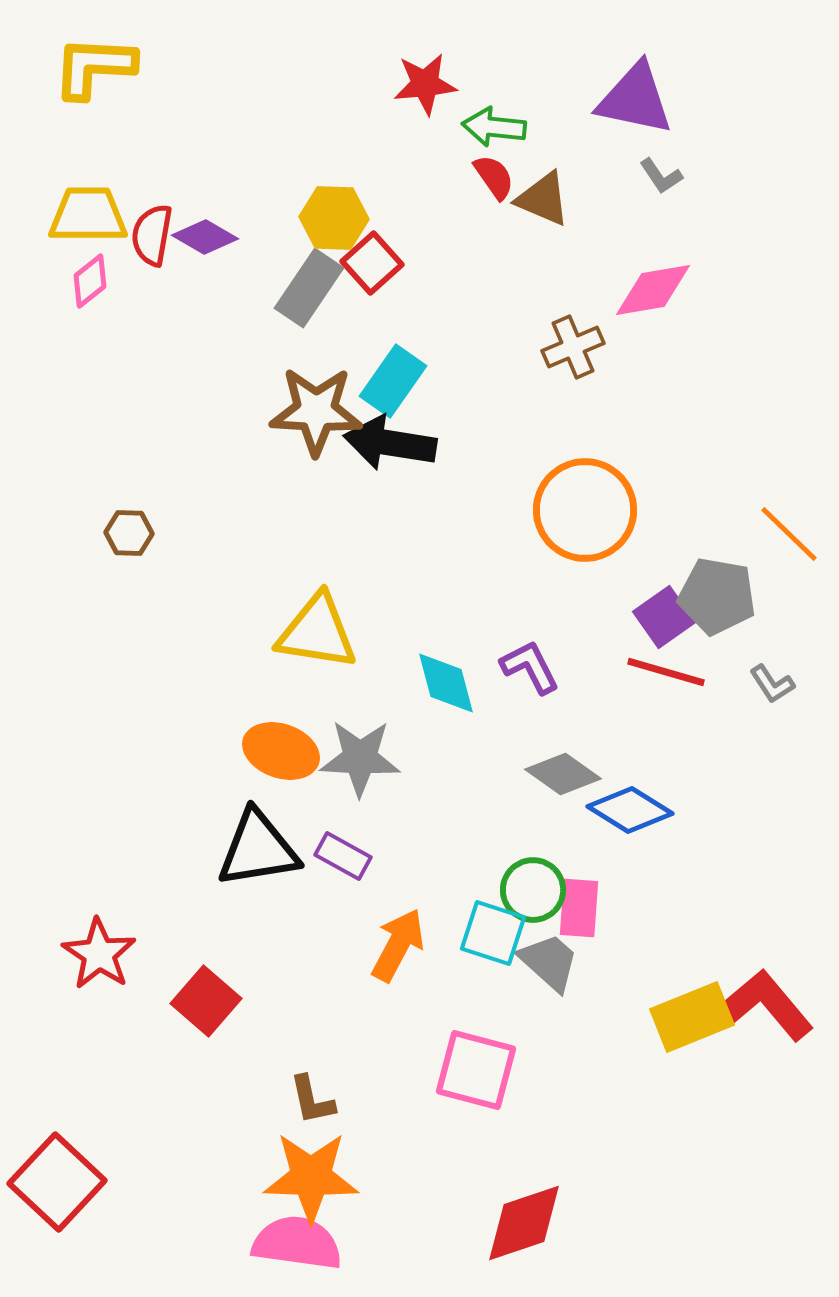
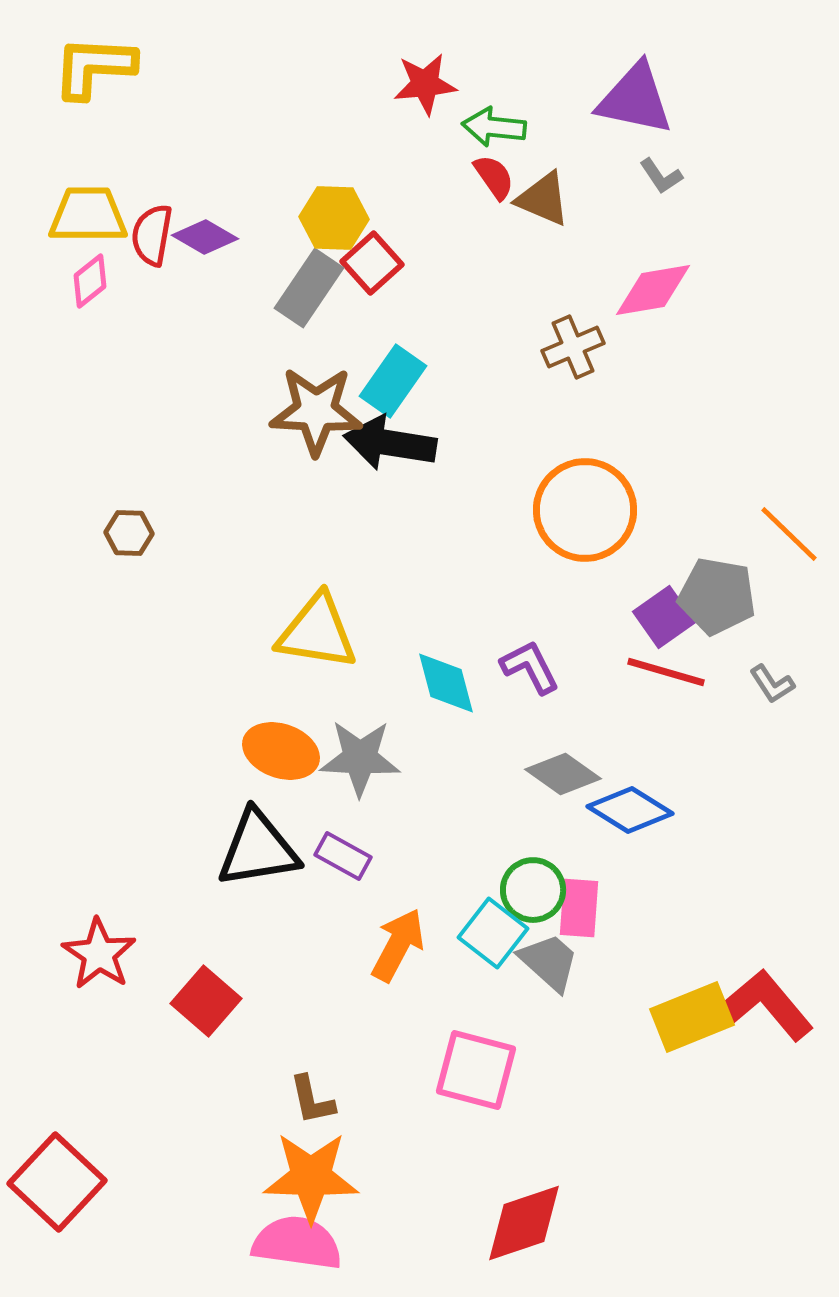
cyan square at (493, 933): rotated 20 degrees clockwise
